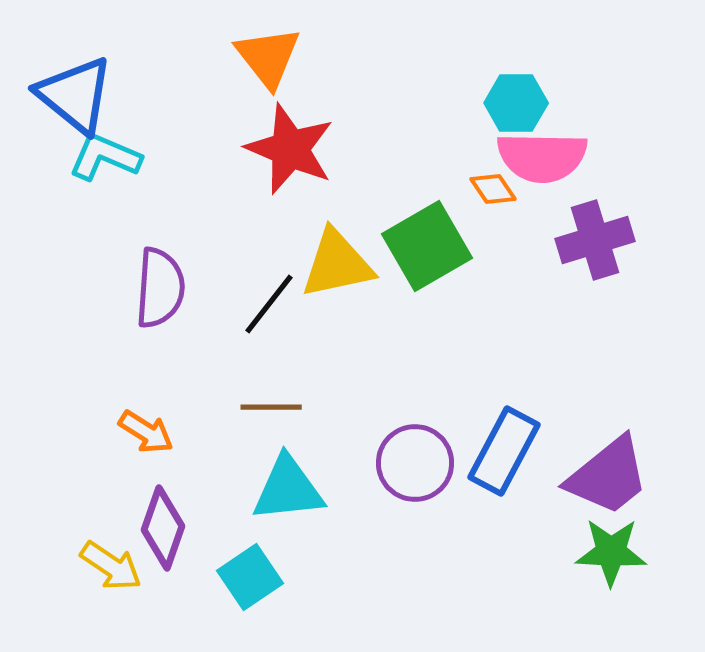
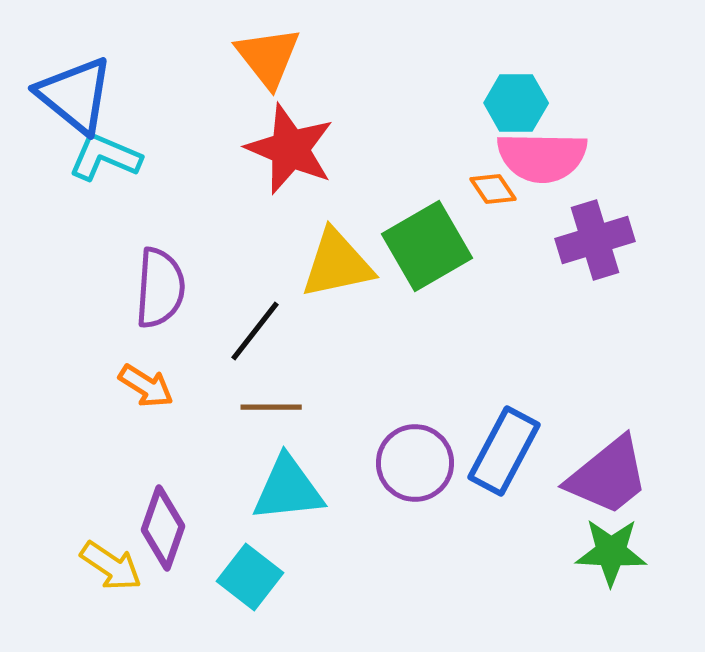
black line: moved 14 px left, 27 px down
orange arrow: moved 46 px up
cyan square: rotated 18 degrees counterclockwise
